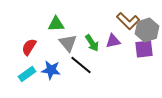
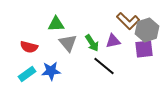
red semicircle: rotated 108 degrees counterclockwise
black line: moved 23 px right, 1 px down
blue star: moved 1 px down; rotated 12 degrees counterclockwise
